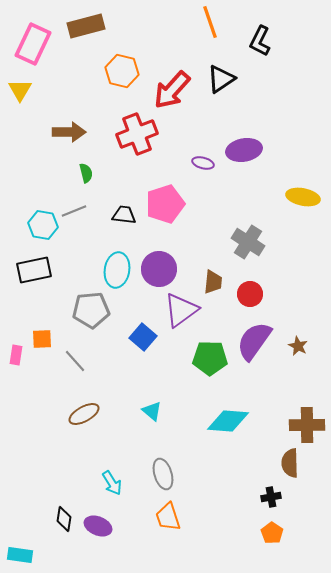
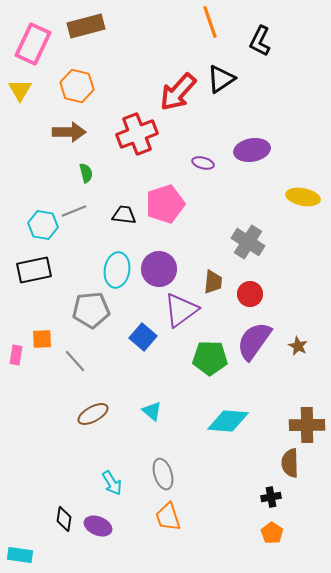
orange hexagon at (122, 71): moved 45 px left, 15 px down
red arrow at (172, 90): moved 6 px right, 2 px down
purple ellipse at (244, 150): moved 8 px right
brown ellipse at (84, 414): moved 9 px right
